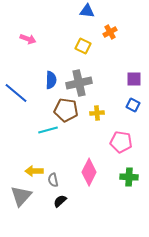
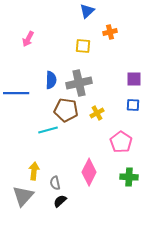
blue triangle: rotated 49 degrees counterclockwise
orange cross: rotated 16 degrees clockwise
pink arrow: rotated 98 degrees clockwise
yellow square: rotated 21 degrees counterclockwise
blue line: rotated 40 degrees counterclockwise
blue square: rotated 24 degrees counterclockwise
yellow cross: rotated 24 degrees counterclockwise
pink pentagon: rotated 25 degrees clockwise
yellow arrow: rotated 96 degrees clockwise
gray semicircle: moved 2 px right, 3 px down
gray triangle: moved 2 px right
